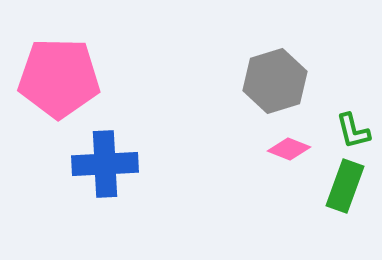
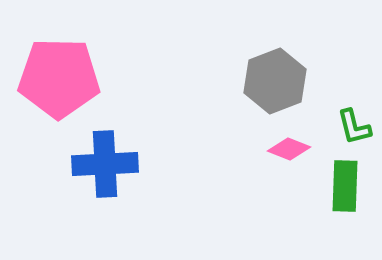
gray hexagon: rotated 4 degrees counterclockwise
green L-shape: moved 1 px right, 4 px up
green rectangle: rotated 18 degrees counterclockwise
